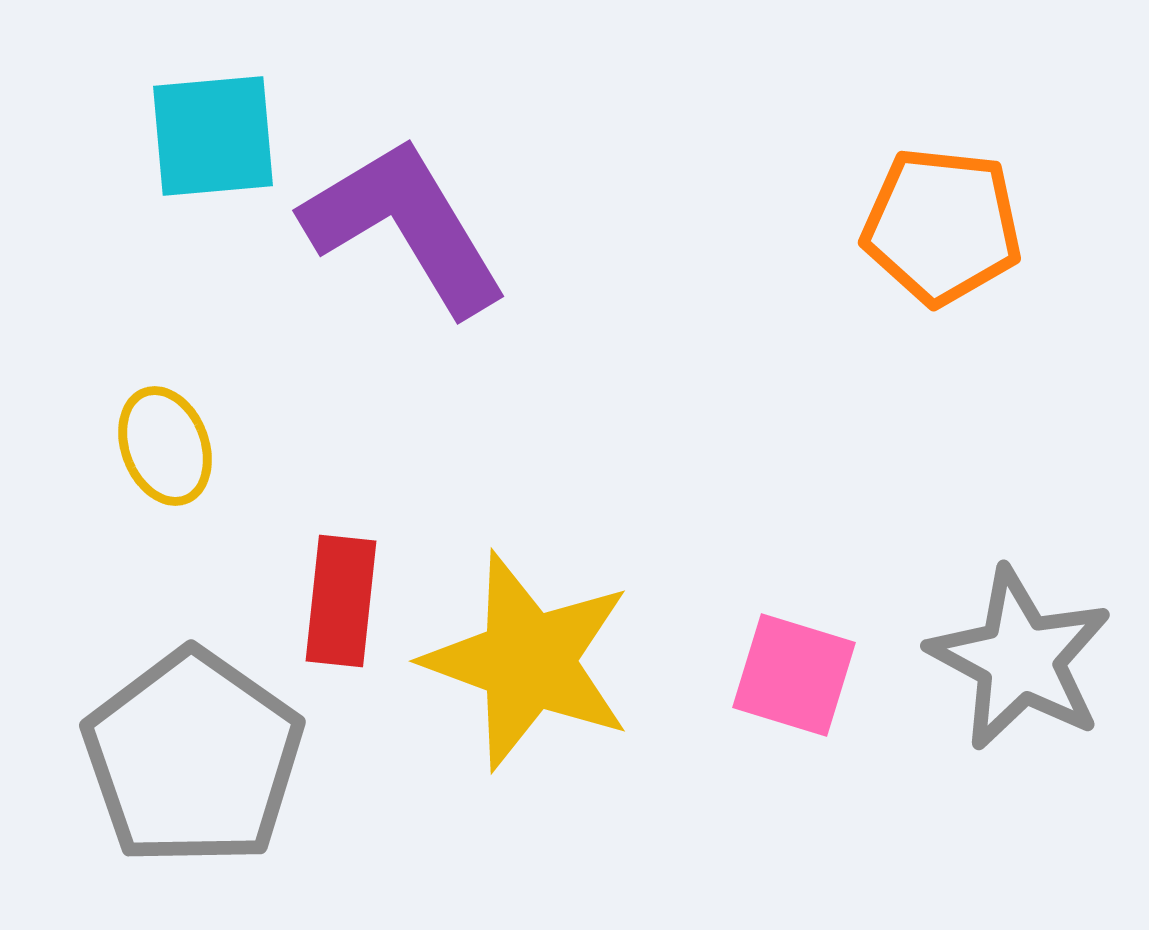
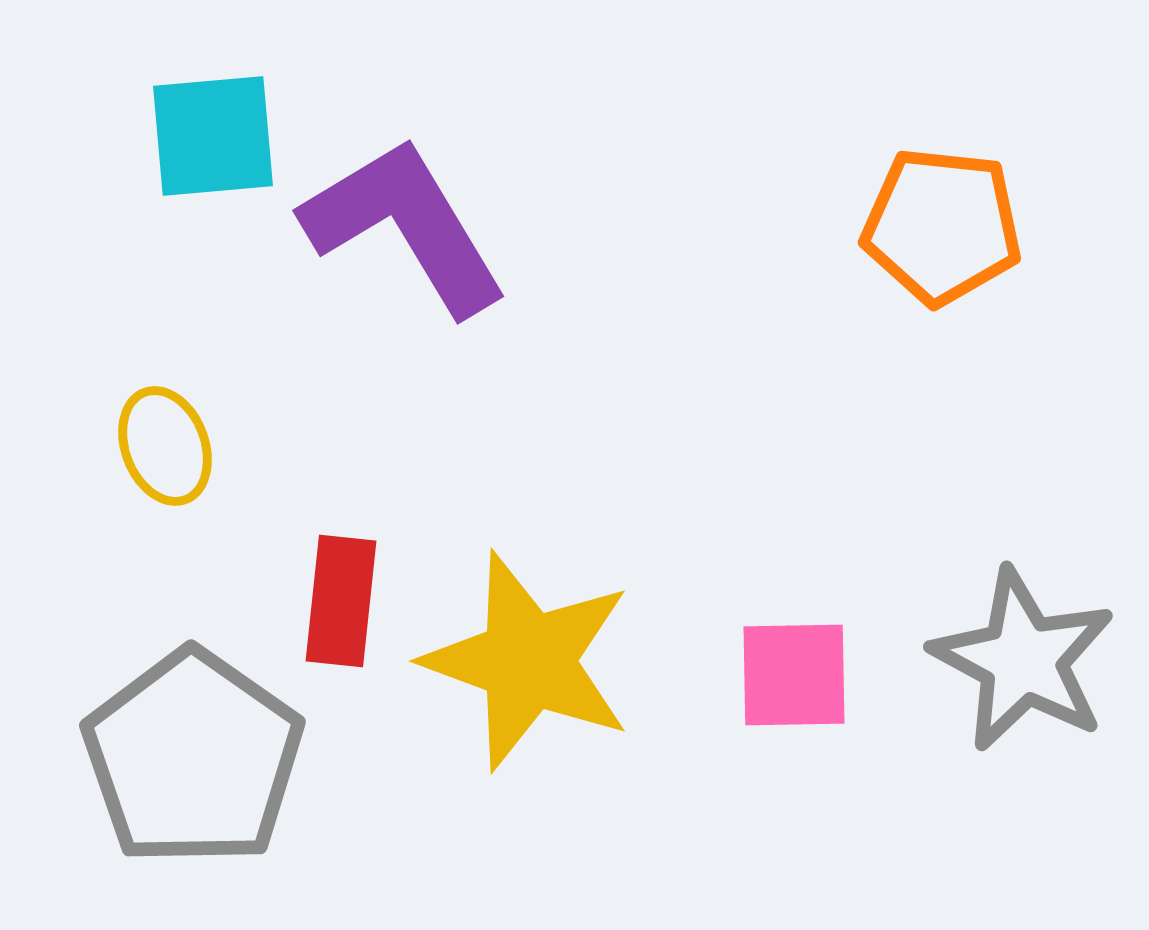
gray star: moved 3 px right, 1 px down
pink square: rotated 18 degrees counterclockwise
